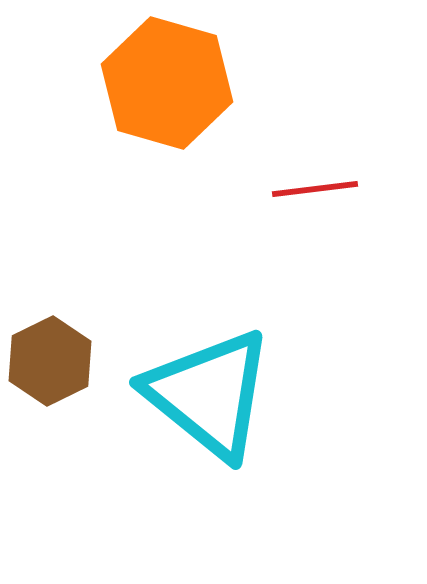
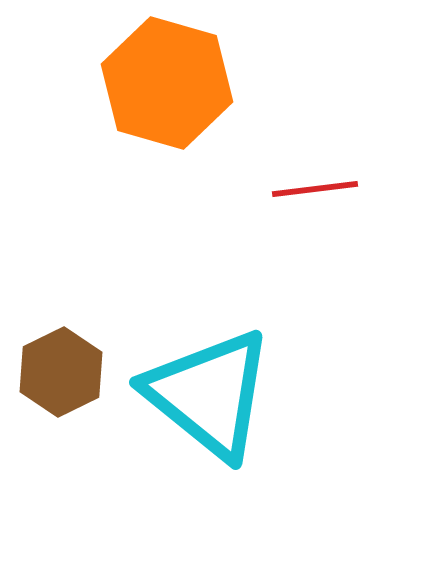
brown hexagon: moved 11 px right, 11 px down
